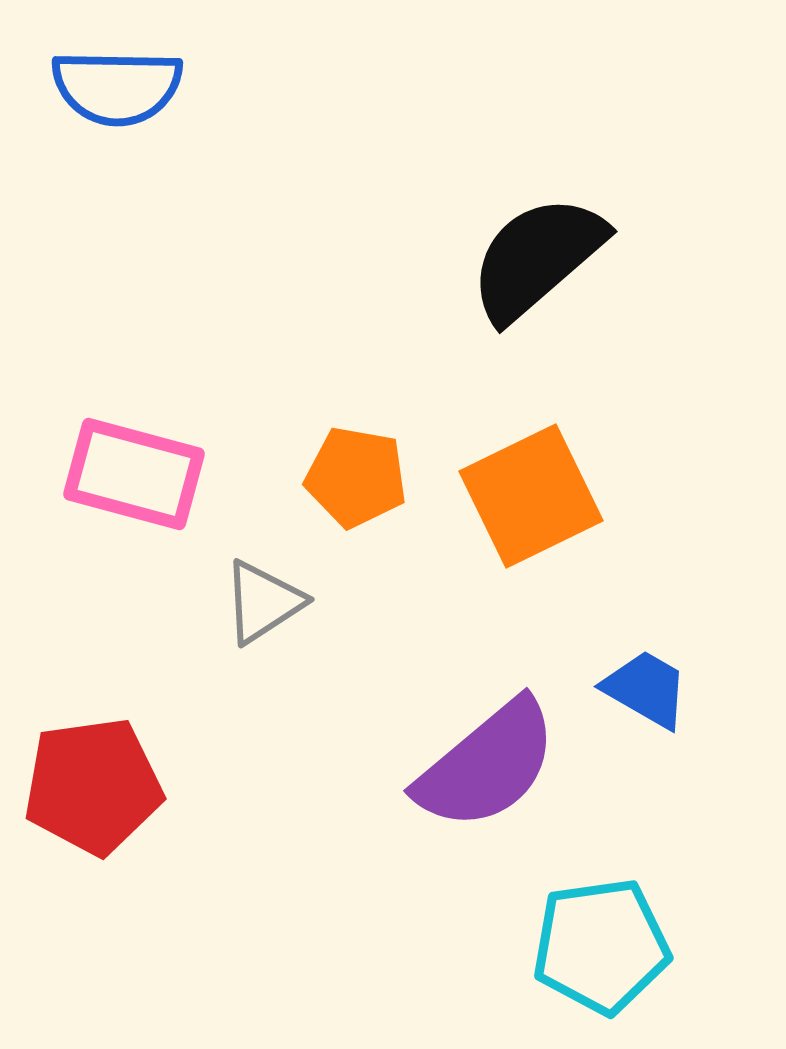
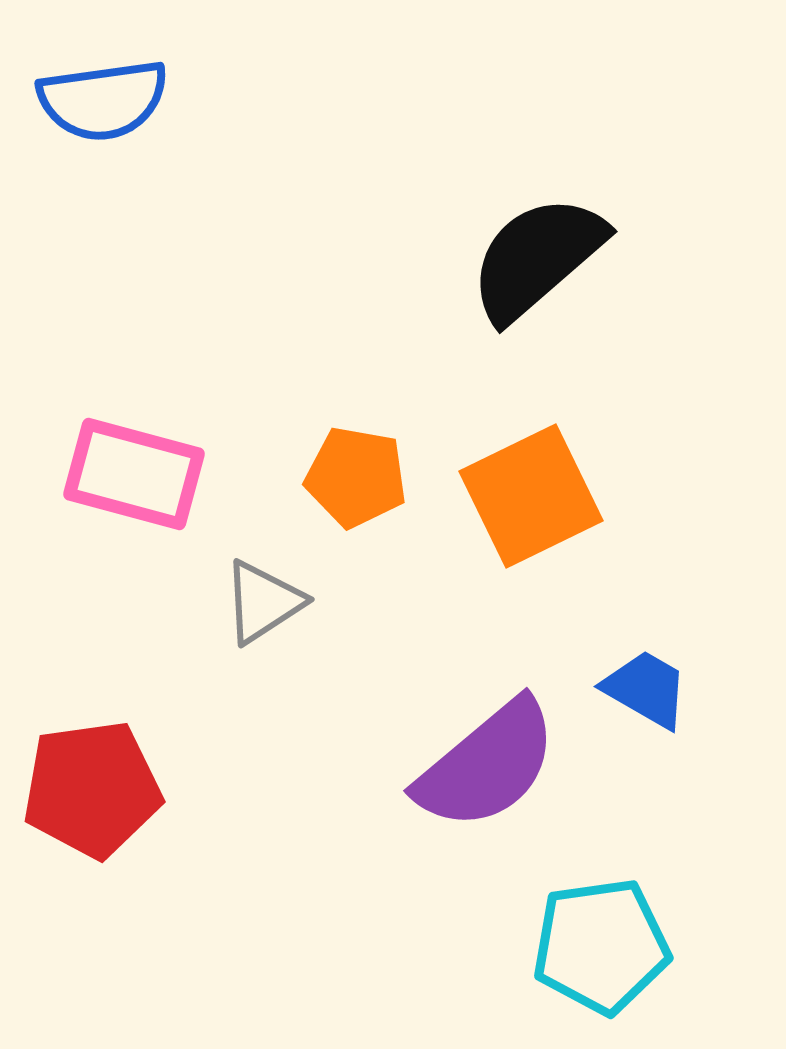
blue semicircle: moved 14 px left, 13 px down; rotated 9 degrees counterclockwise
red pentagon: moved 1 px left, 3 px down
